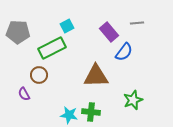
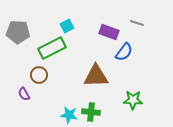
gray line: rotated 24 degrees clockwise
purple rectangle: rotated 30 degrees counterclockwise
green star: rotated 24 degrees clockwise
